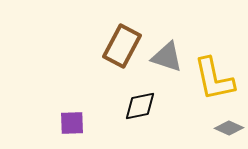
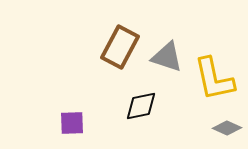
brown rectangle: moved 2 px left, 1 px down
black diamond: moved 1 px right
gray diamond: moved 2 px left
